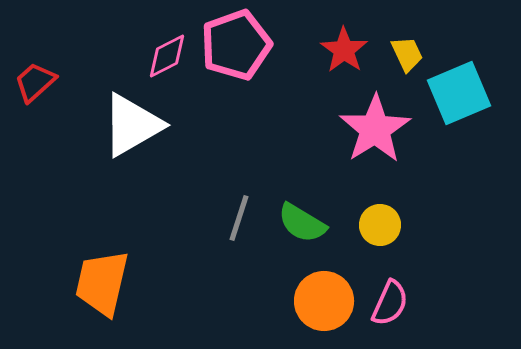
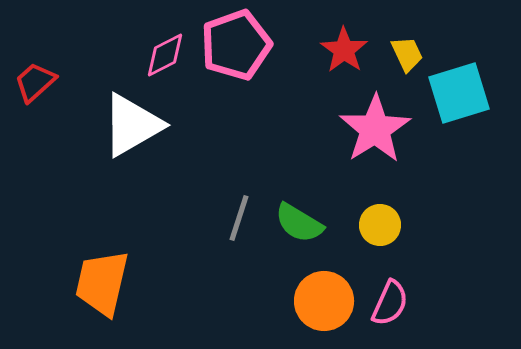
pink diamond: moved 2 px left, 1 px up
cyan square: rotated 6 degrees clockwise
green semicircle: moved 3 px left
